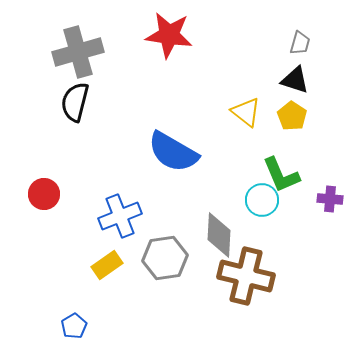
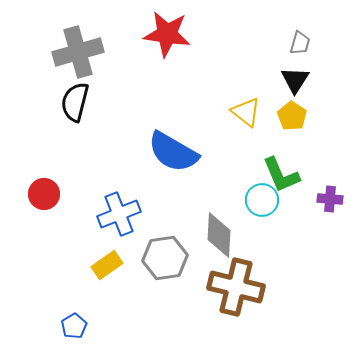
red star: moved 2 px left, 1 px up
black triangle: rotated 44 degrees clockwise
blue cross: moved 1 px left, 2 px up
brown cross: moved 10 px left, 11 px down
